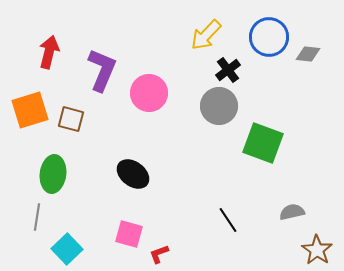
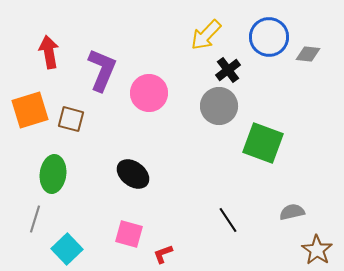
red arrow: rotated 24 degrees counterclockwise
gray line: moved 2 px left, 2 px down; rotated 8 degrees clockwise
red L-shape: moved 4 px right
